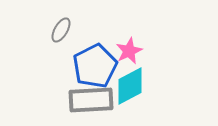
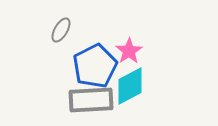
pink star: rotated 8 degrees counterclockwise
